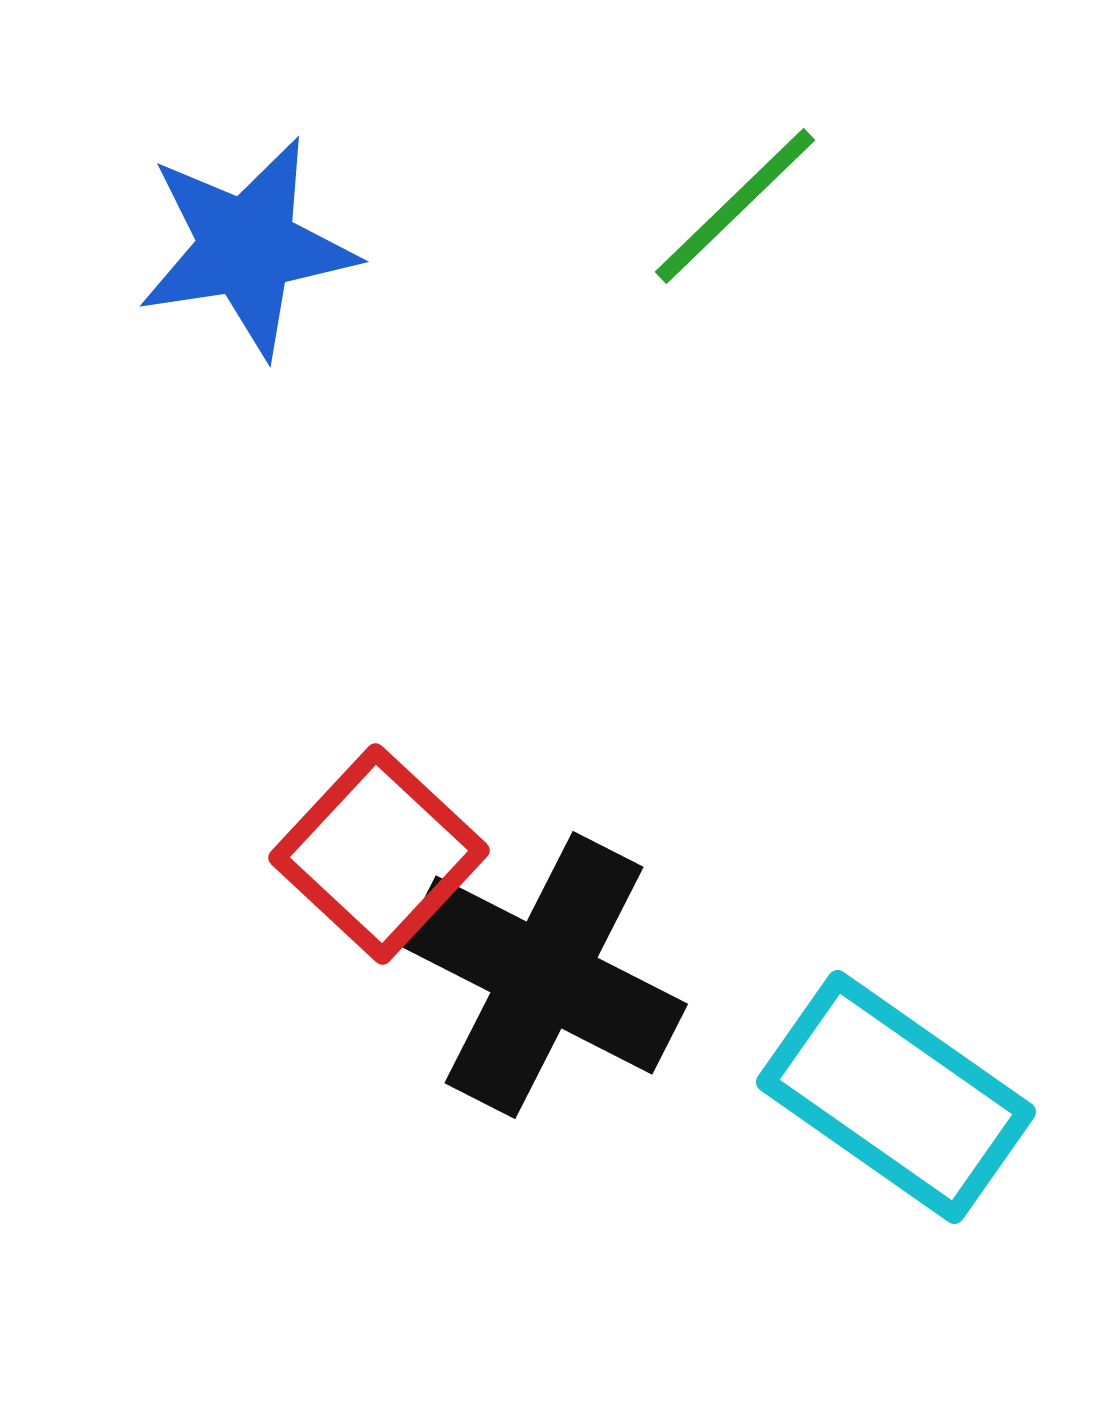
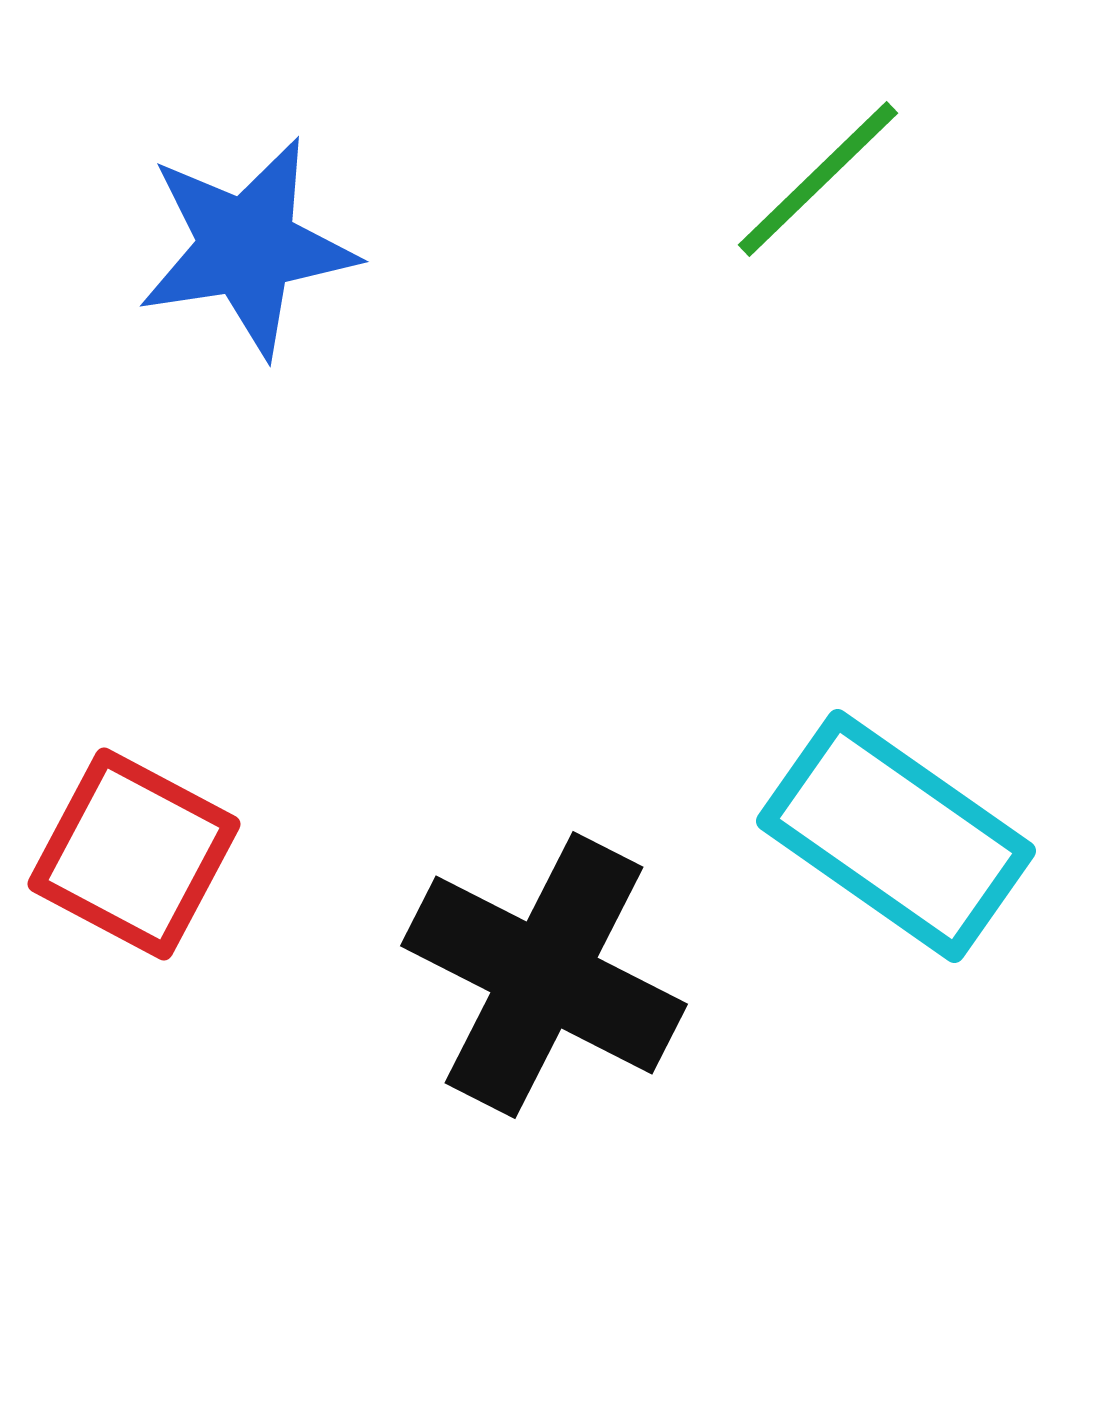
green line: moved 83 px right, 27 px up
red square: moved 245 px left; rotated 15 degrees counterclockwise
cyan rectangle: moved 261 px up
